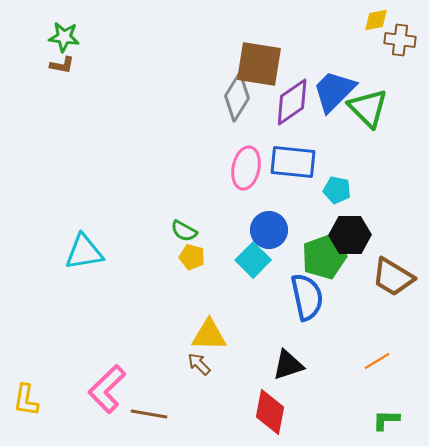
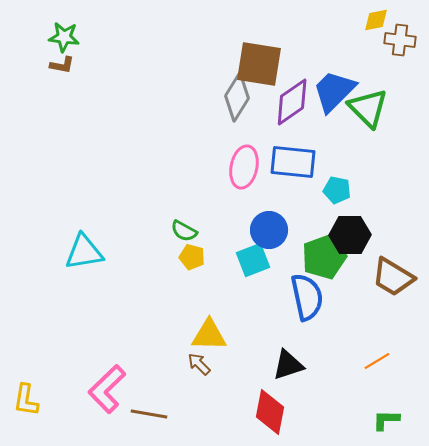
pink ellipse: moved 2 px left, 1 px up
cyan square: rotated 24 degrees clockwise
